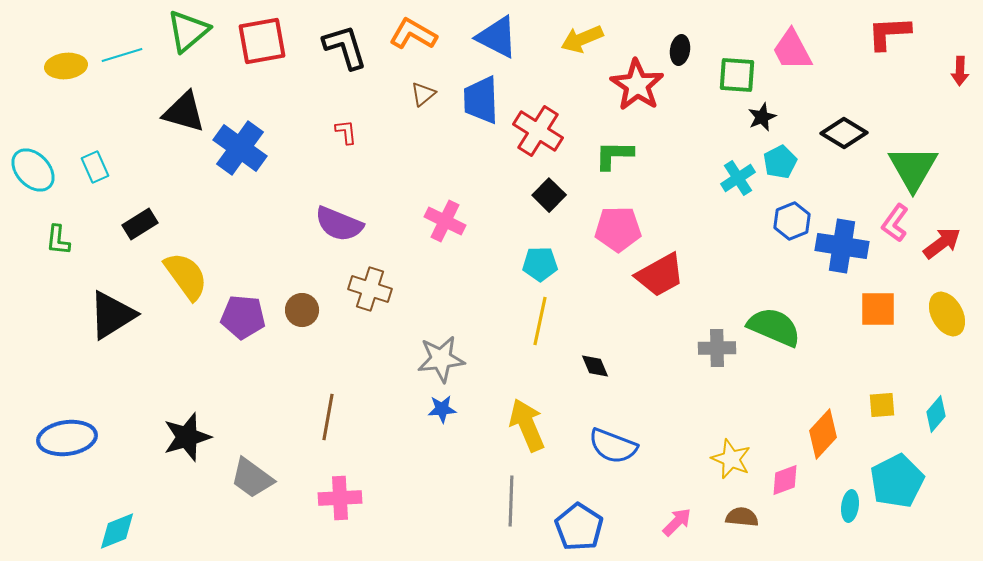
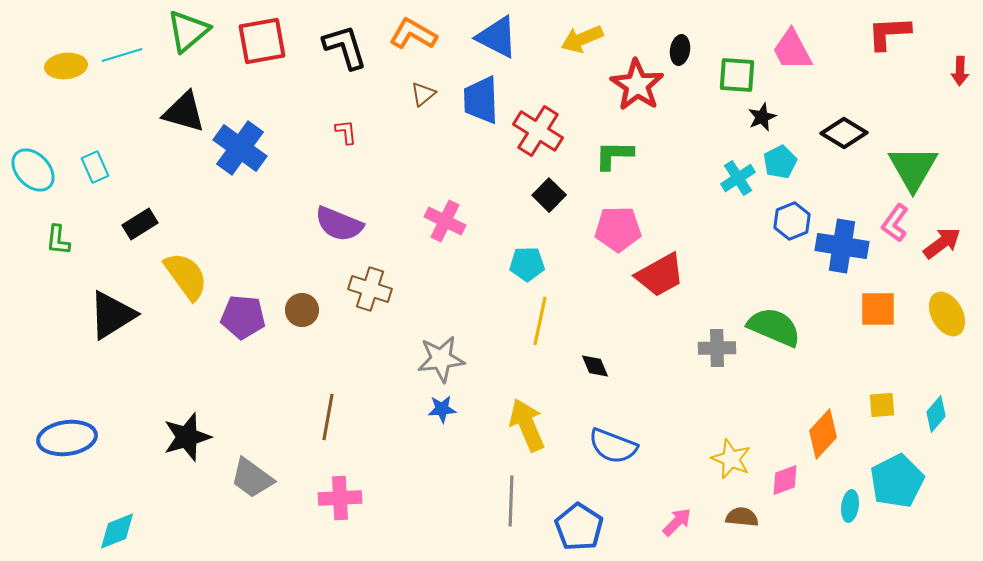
cyan pentagon at (540, 264): moved 13 px left
